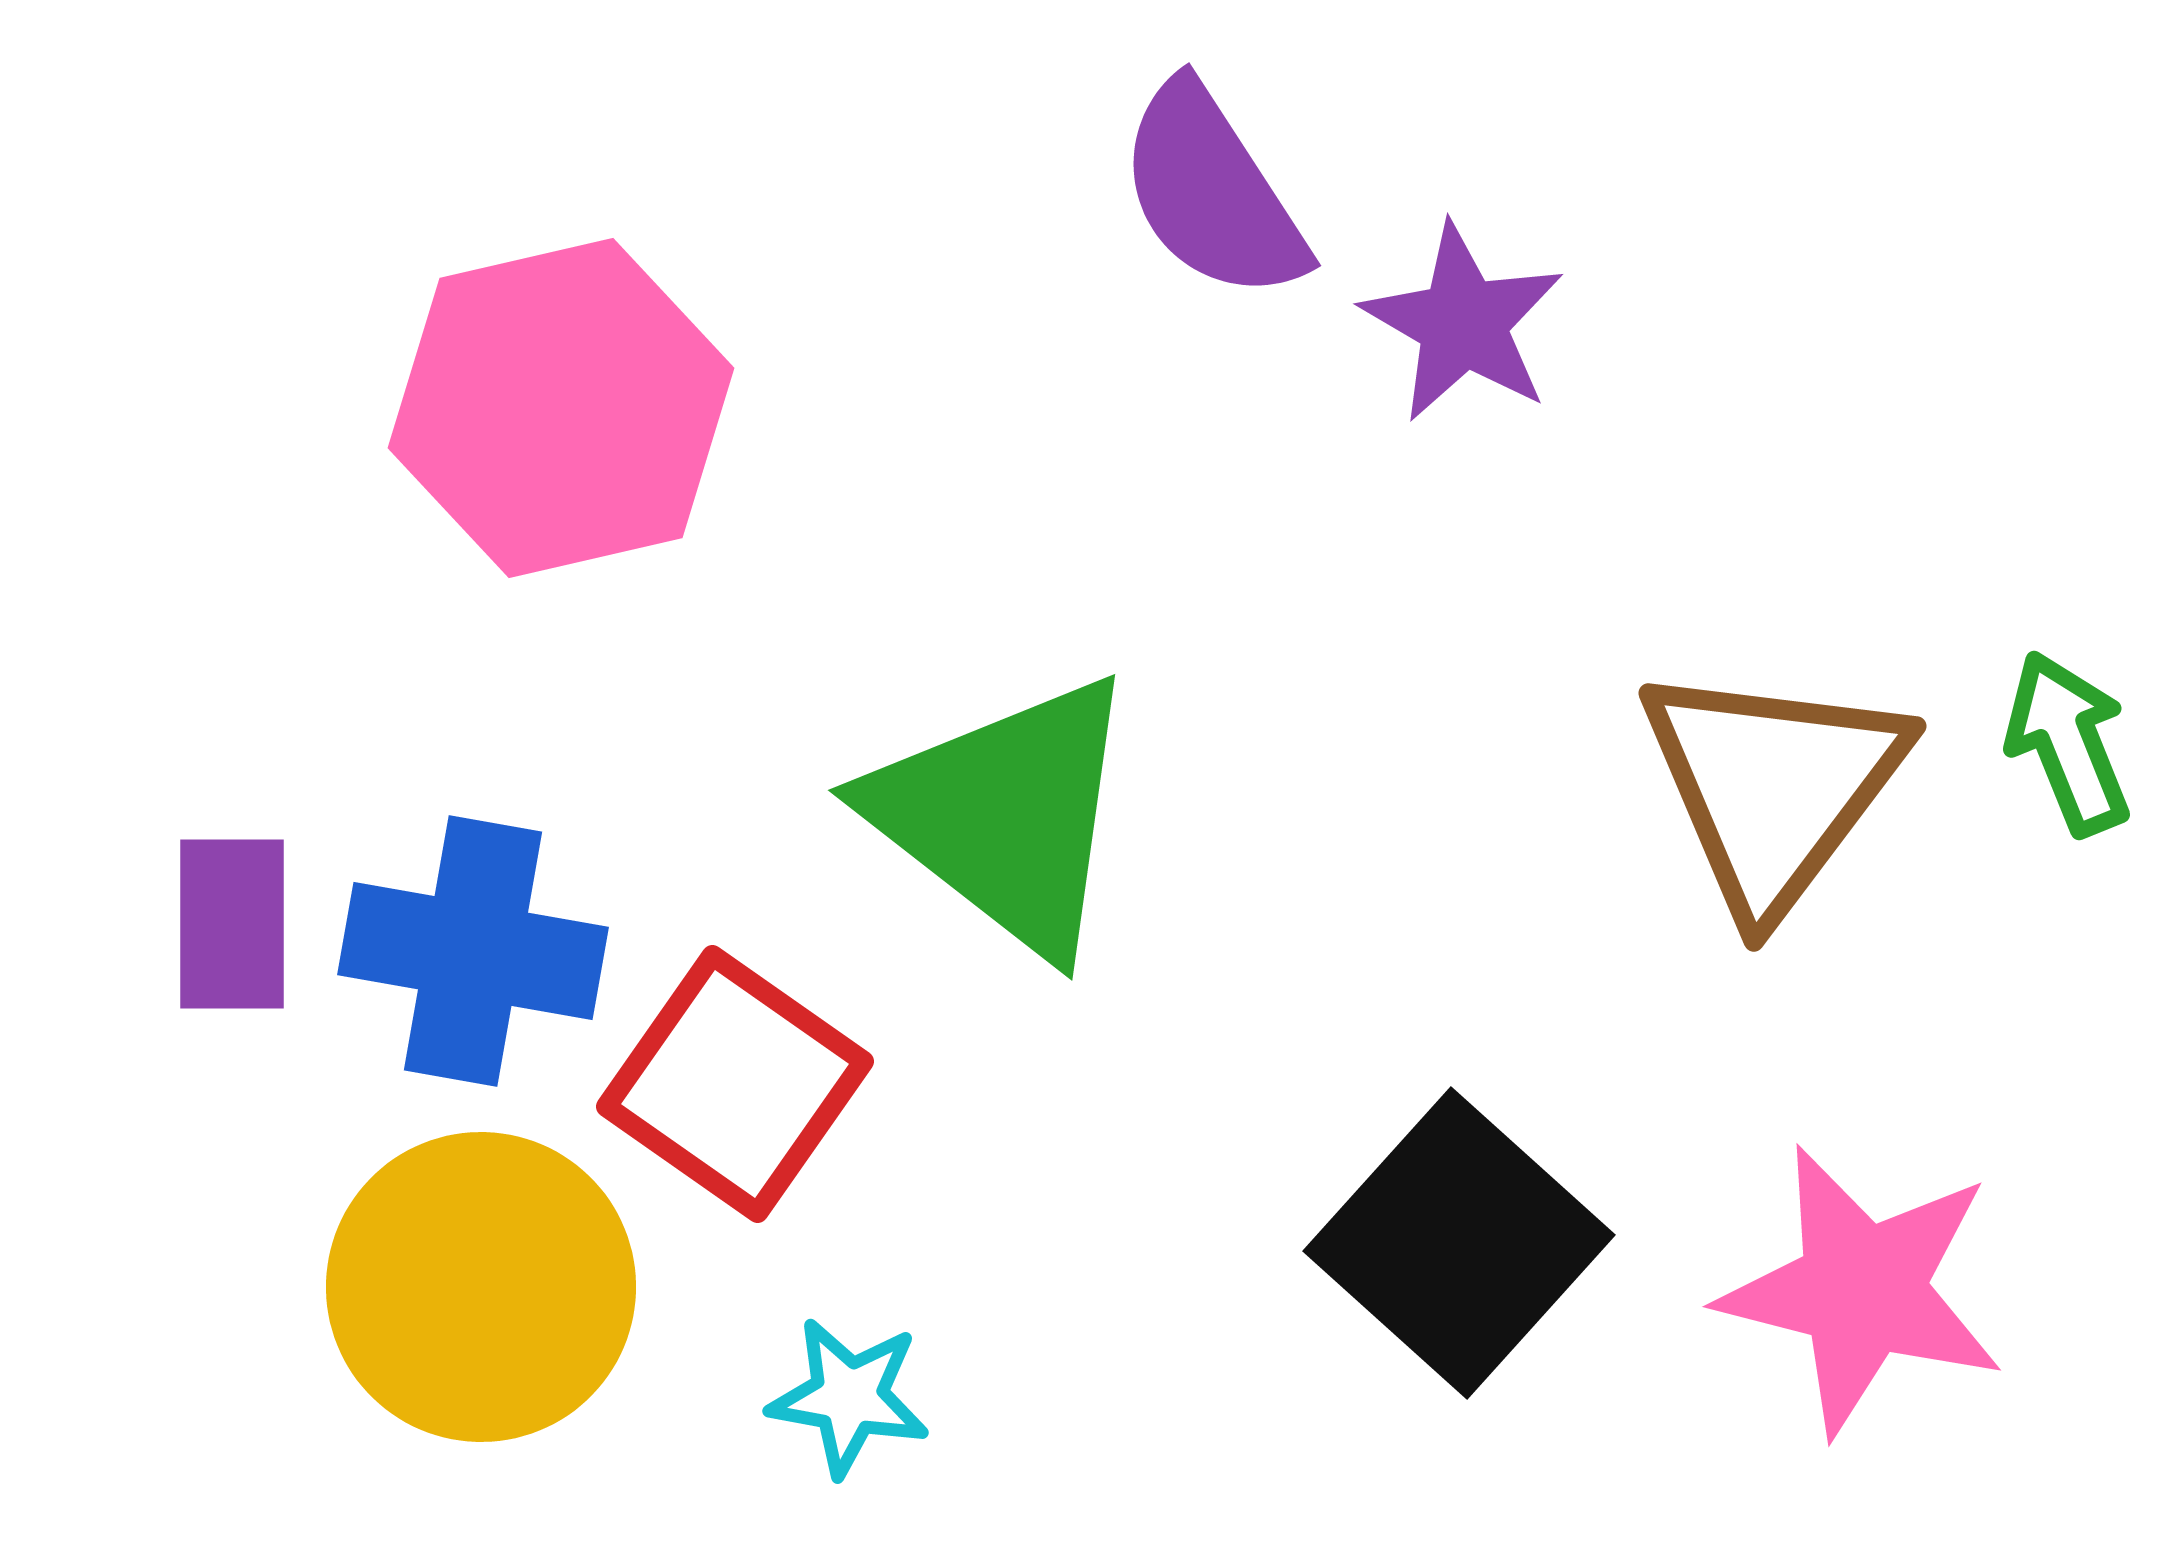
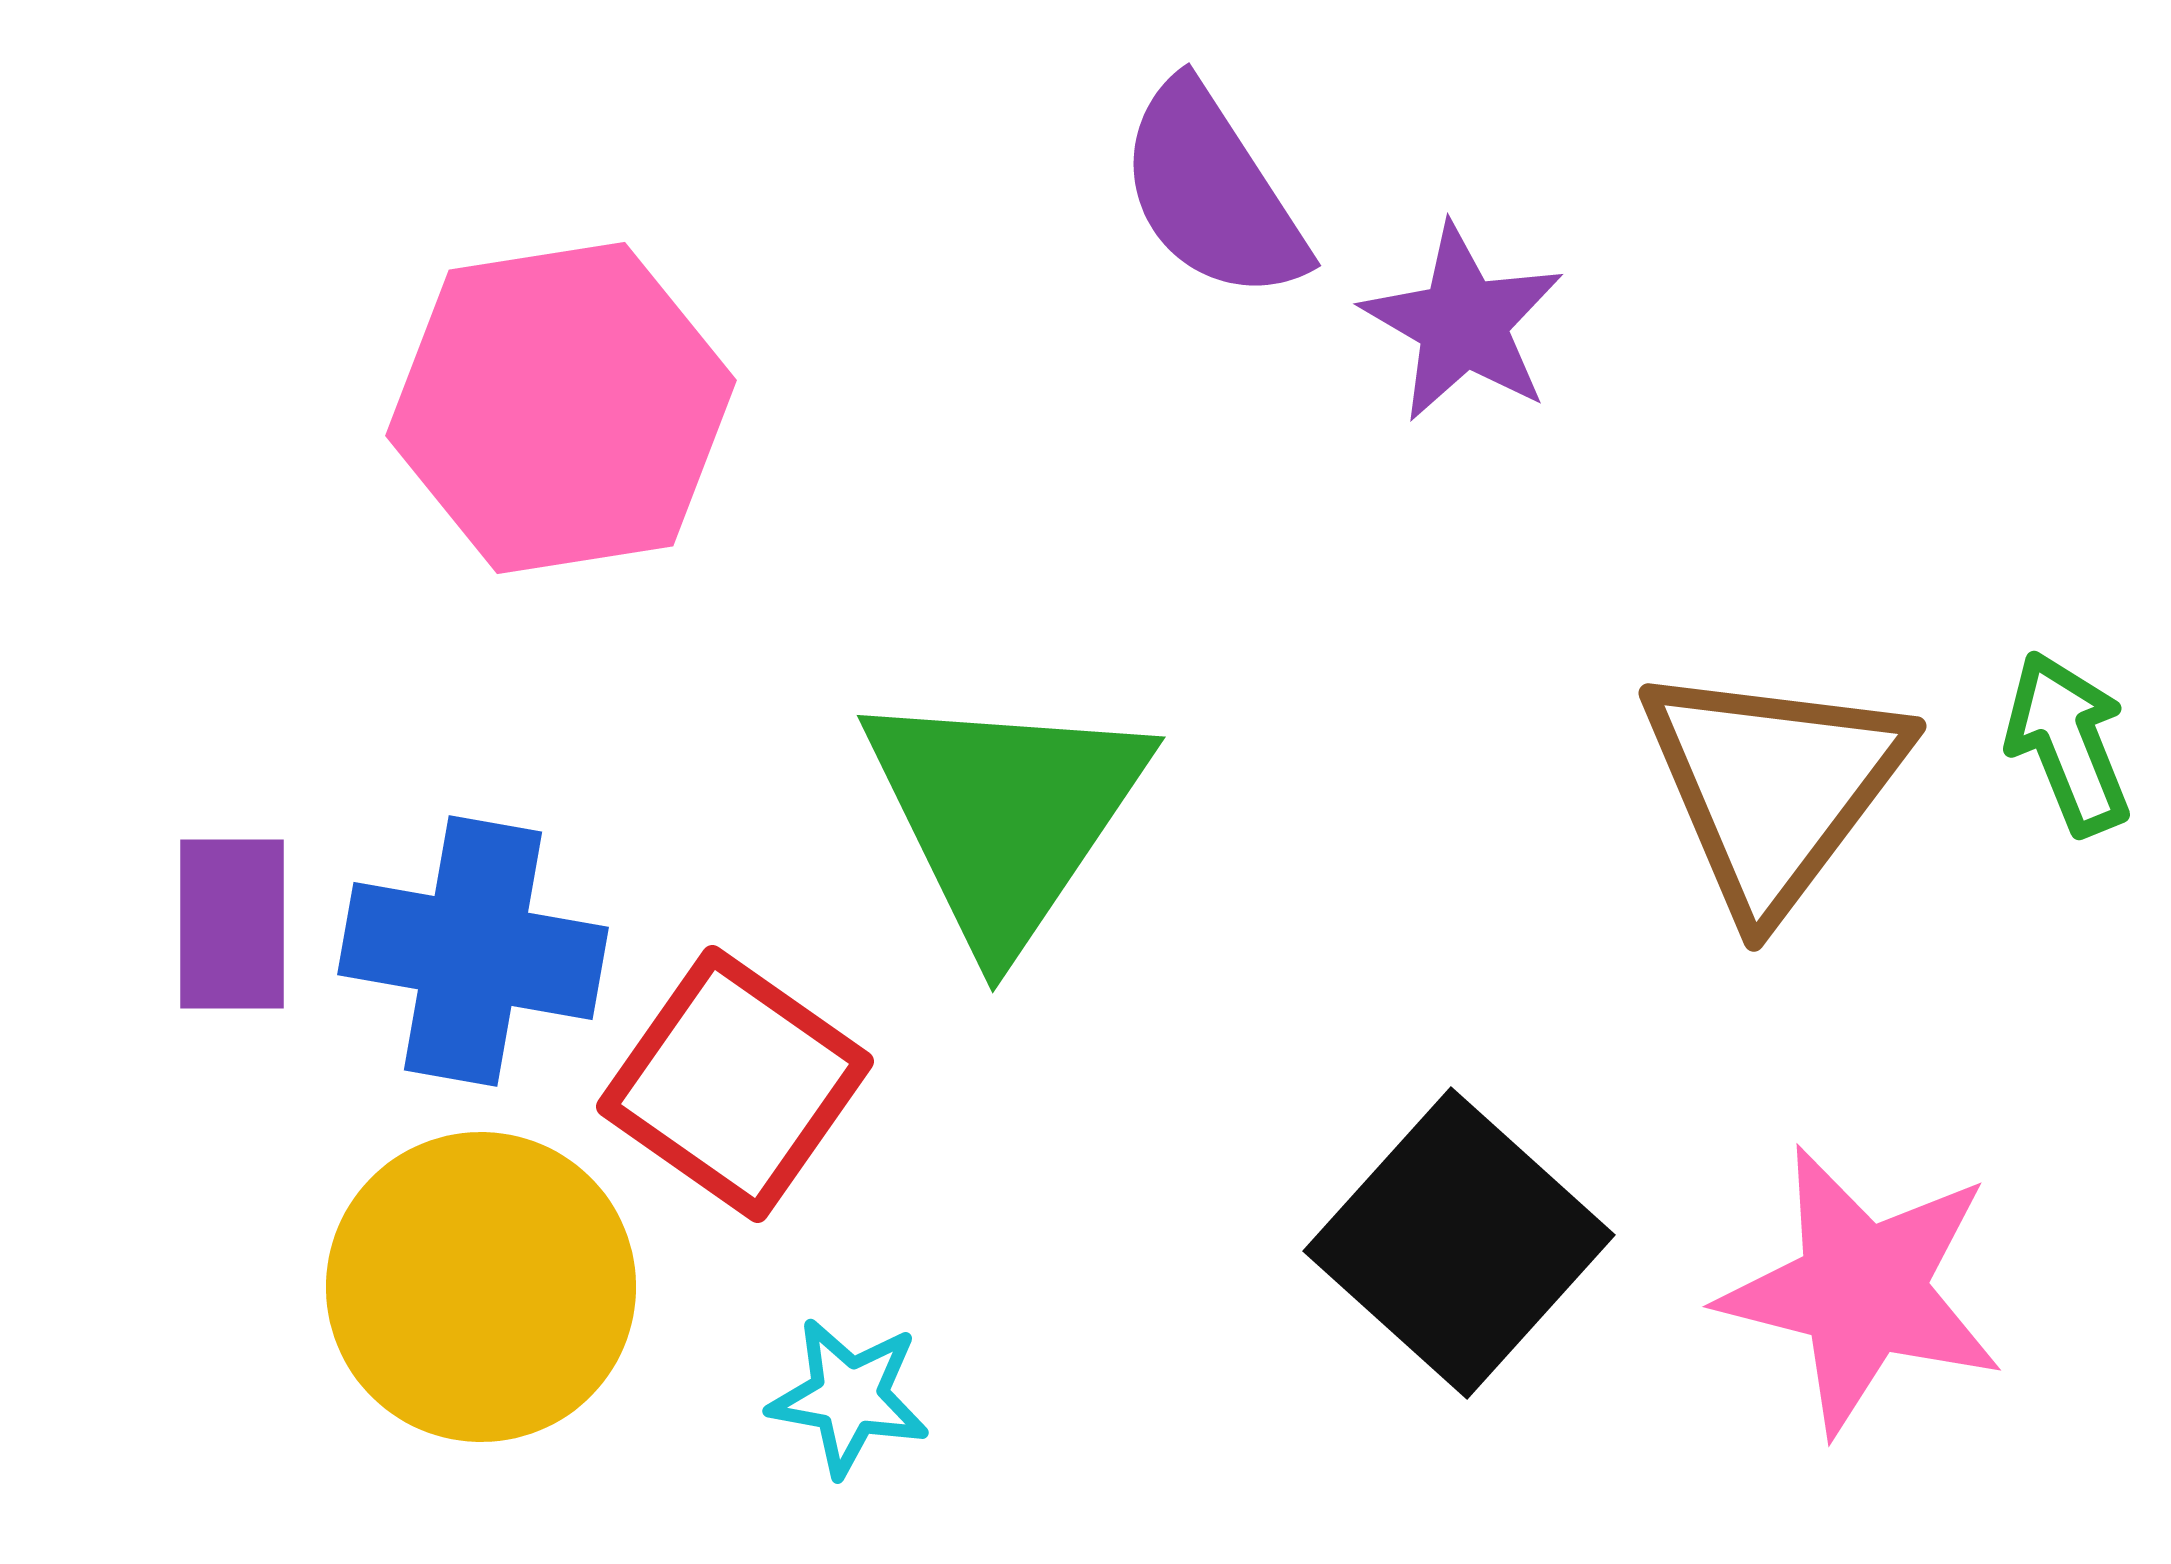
pink hexagon: rotated 4 degrees clockwise
green triangle: rotated 26 degrees clockwise
